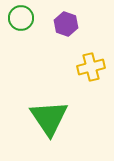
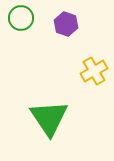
yellow cross: moved 3 px right, 4 px down; rotated 16 degrees counterclockwise
